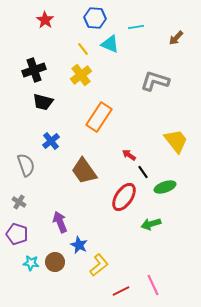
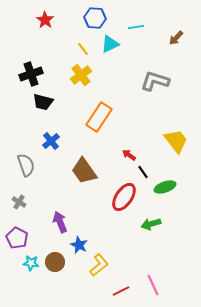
cyan triangle: rotated 48 degrees counterclockwise
black cross: moved 3 px left, 4 px down
purple pentagon: moved 4 px down; rotated 10 degrees clockwise
